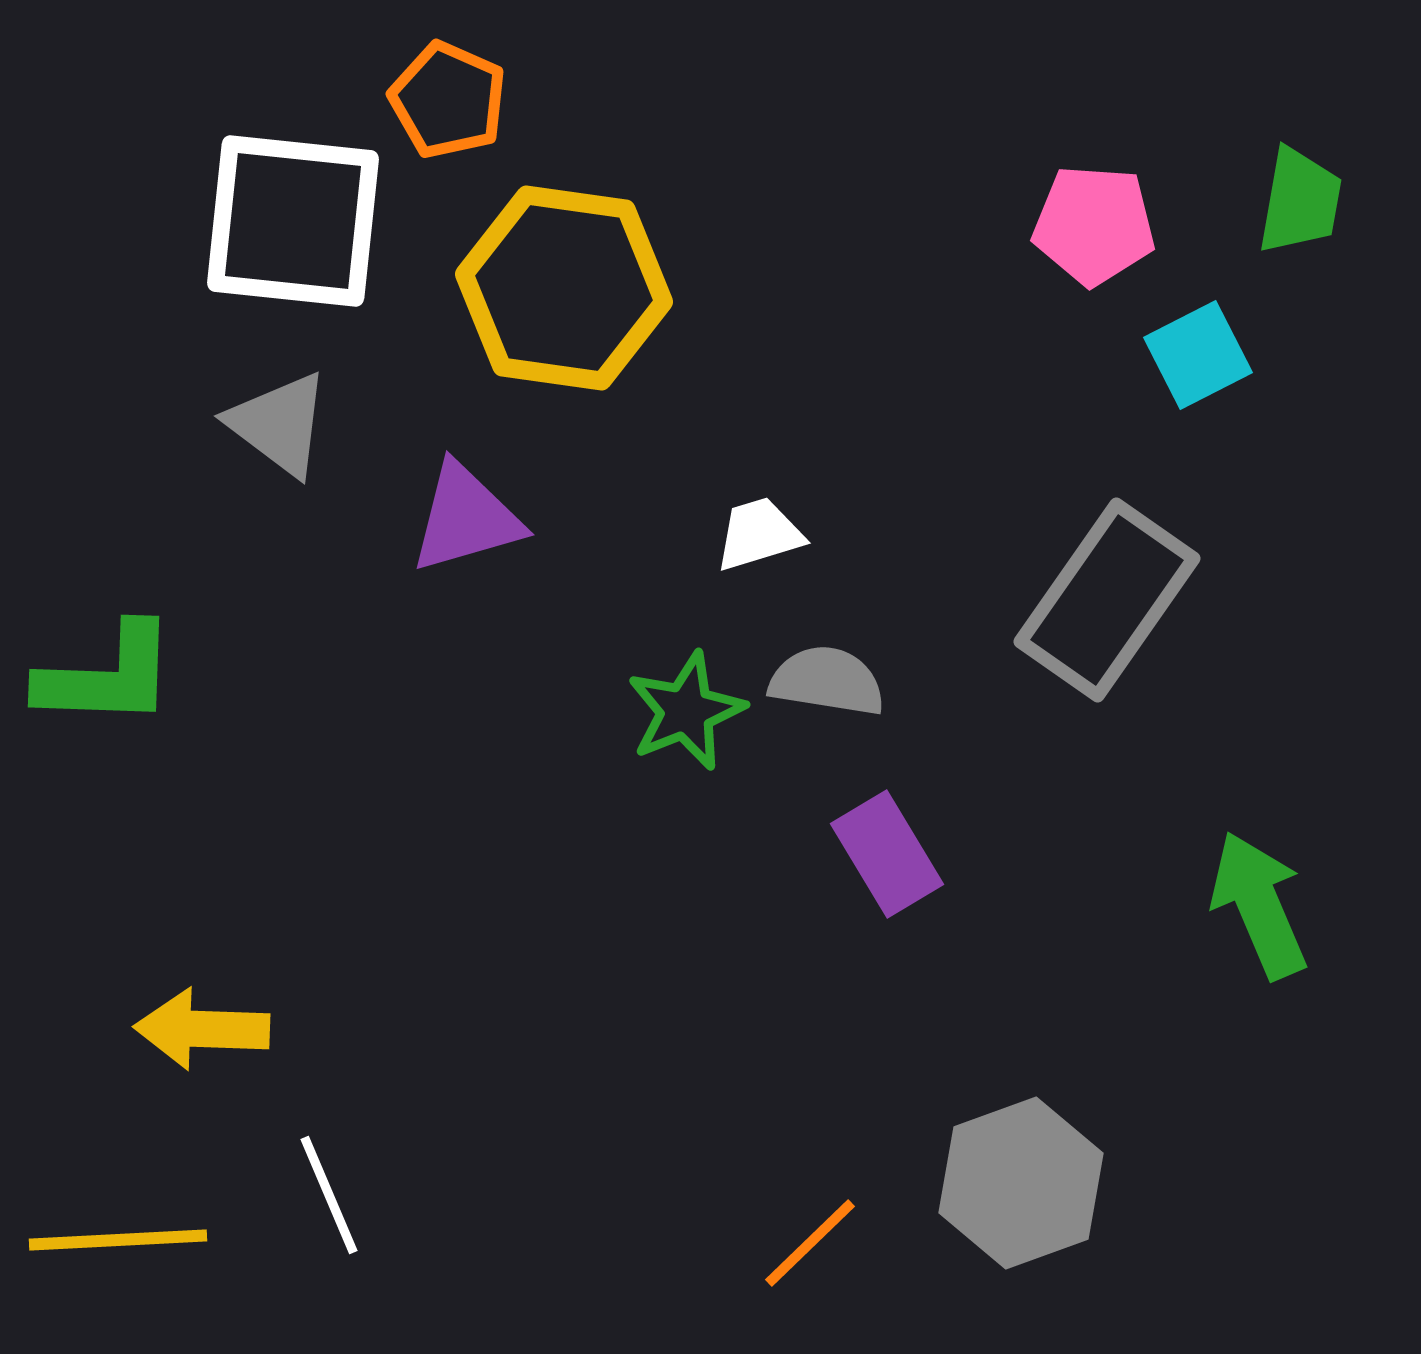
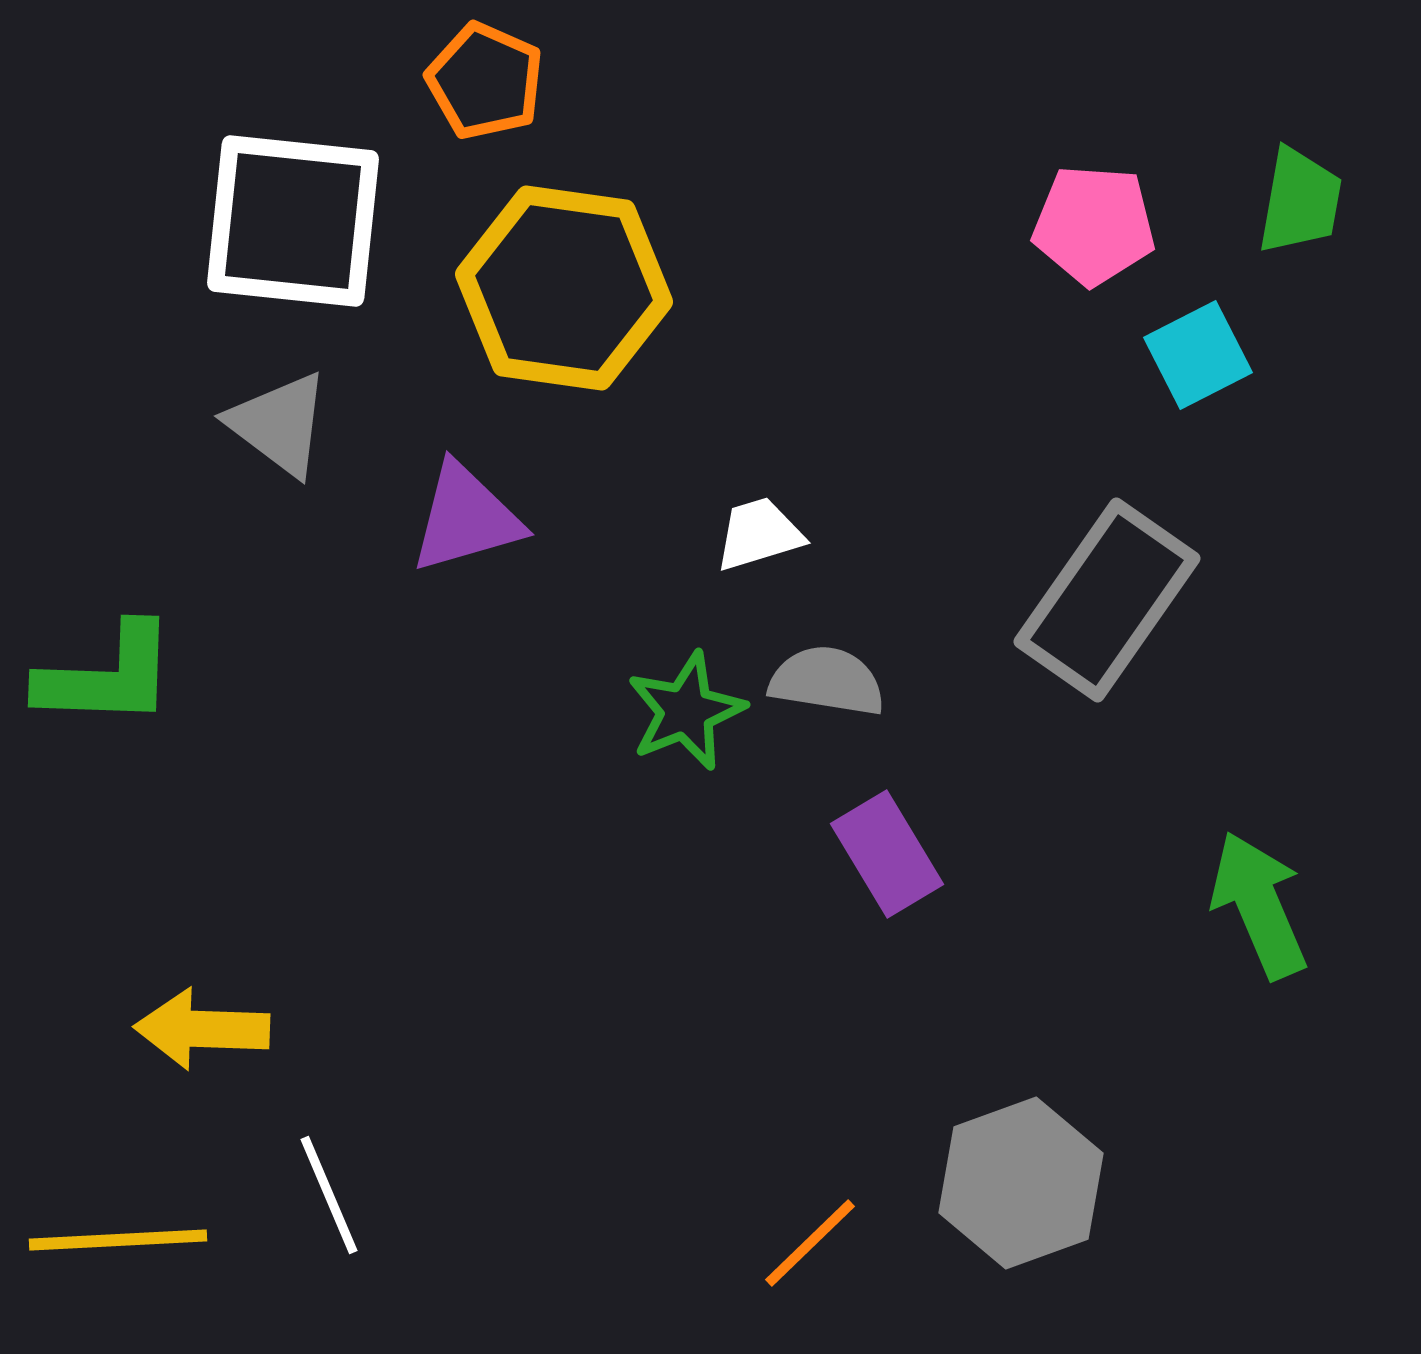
orange pentagon: moved 37 px right, 19 px up
